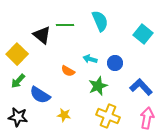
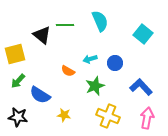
yellow square: moved 2 px left; rotated 30 degrees clockwise
cyan arrow: rotated 32 degrees counterclockwise
green star: moved 3 px left
